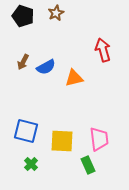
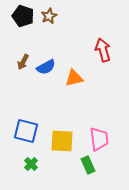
brown star: moved 7 px left, 3 px down
